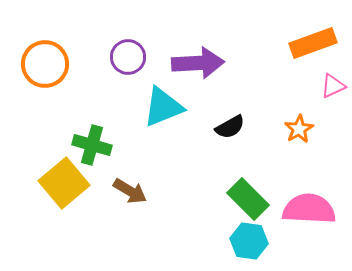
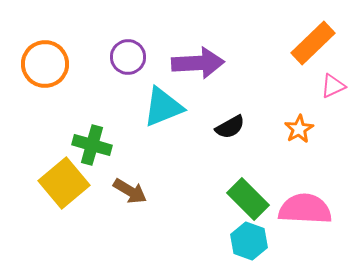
orange rectangle: rotated 24 degrees counterclockwise
pink semicircle: moved 4 px left
cyan hexagon: rotated 12 degrees clockwise
